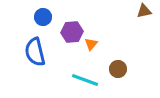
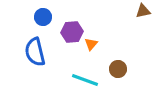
brown triangle: moved 1 px left
